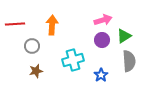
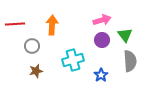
pink arrow: moved 1 px left
green triangle: moved 1 px right, 1 px up; rotated 35 degrees counterclockwise
gray semicircle: moved 1 px right
